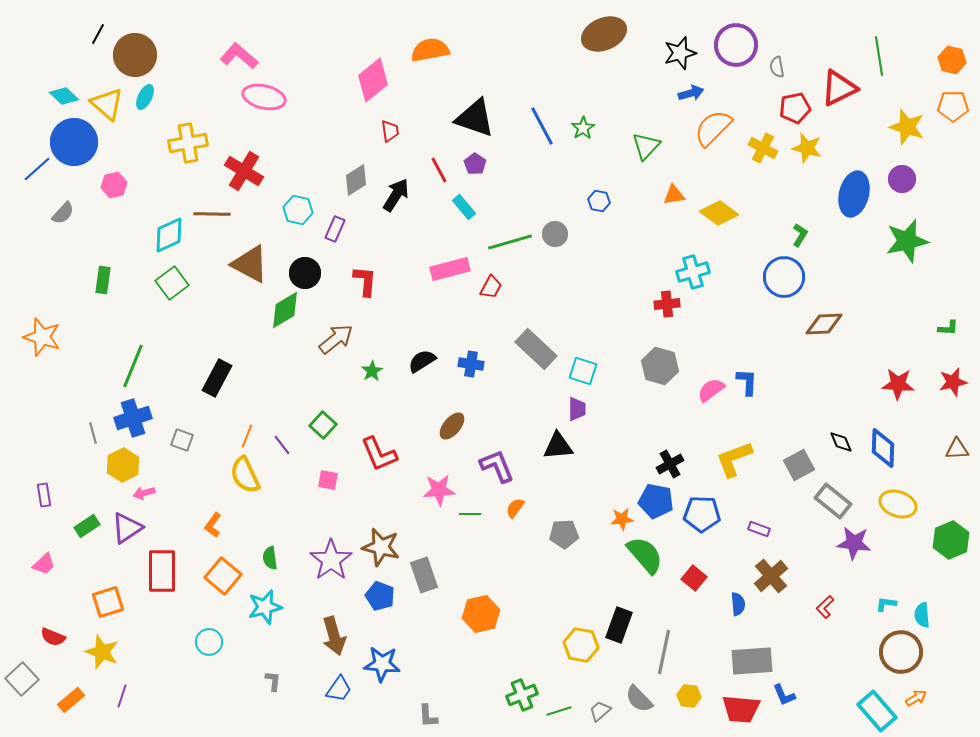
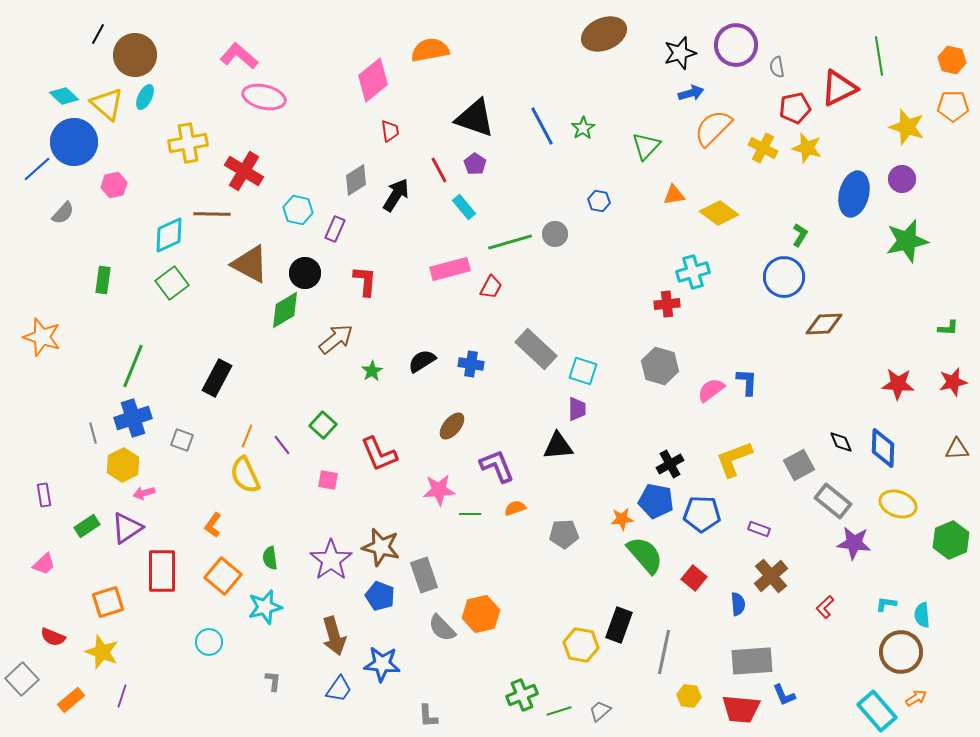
orange semicircle at (515, 508): rotated 35 degrees clockwise
gray semicircle at (639, 699): moved 197 px left, 71 px up
